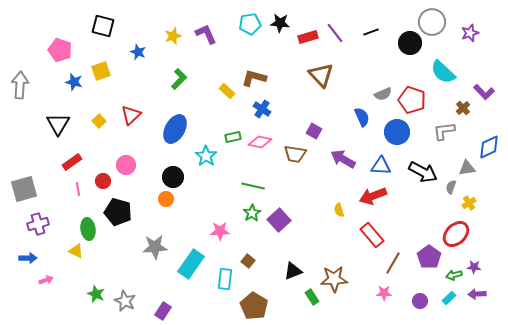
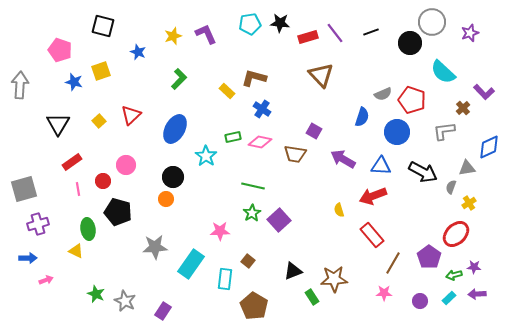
blue semicircle at (362, 117): rotated 42 degrees clockwise
